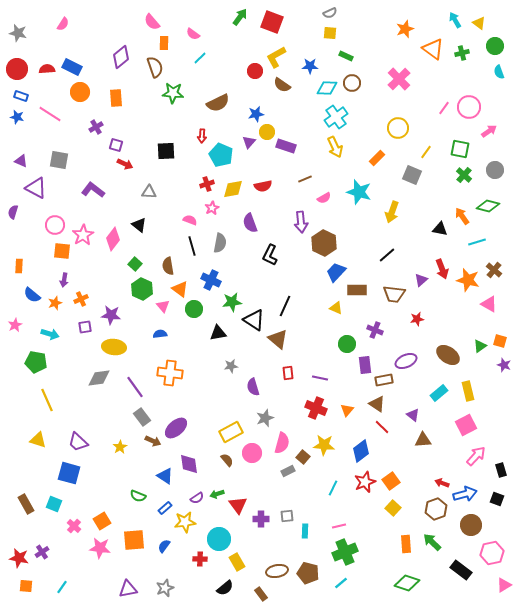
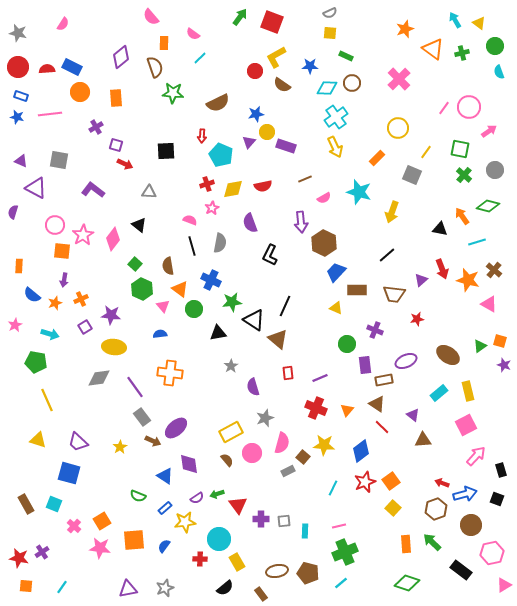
pink semicircle at (152, 22): moved 1 px left, 5 px up
red circle at (17, 69): moved 1 px right, 2 px up
pink line at (50, 114): rotated 40 degrees counterclockwise
purple square at (85, 327): rotated 24 degrees counterclockwise
gray star at (231, 366): rotated 24 degrees counterclockwise
purple line at (320, 378): rotated 35 degrees counterclockwise
gray square at (287, 516): moved 3 px left, 5 px down
